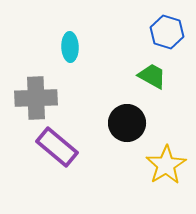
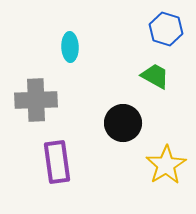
blue hexagon: moved 1 px left, 3 px up
green trapezoid: moved 3 px right
gray cross: moved 2 px down
black circle: moved 4 px left
purple rectangle: moved 15 px down; rotated 42 degrees clockwise
